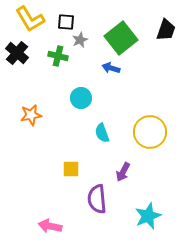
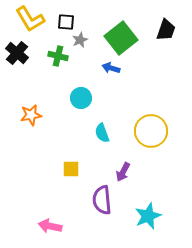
yellow circle: moved 1 px right, 1 px up
purple semicircle: moved 5 px right, 1 px down
